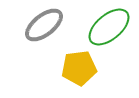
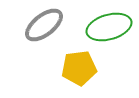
green ellipse: rotated 24 degrees clockwise
